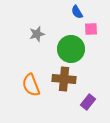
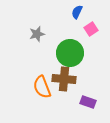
blue semicircle: rotated 56 degrees clockwise
pink square: rotated 32 degrees counterclockwise
green circle: moved 1 px left, 4 px down
orange semicircle: moved 11 px right, 2 px down
purple rectangle: rotated 70 degrees clockwise
